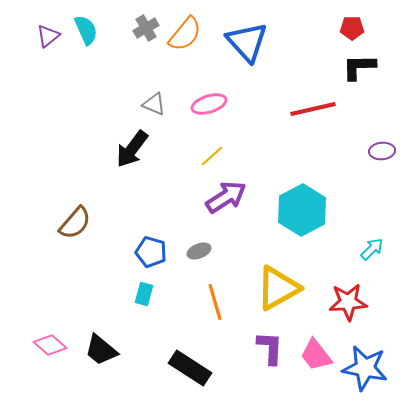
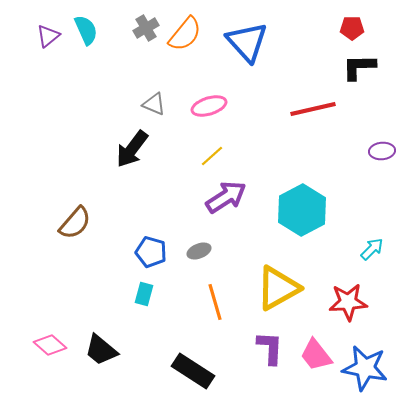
pink ellipse: moved 2 px down
black rectangle: moved 3 px right, 3 px down
